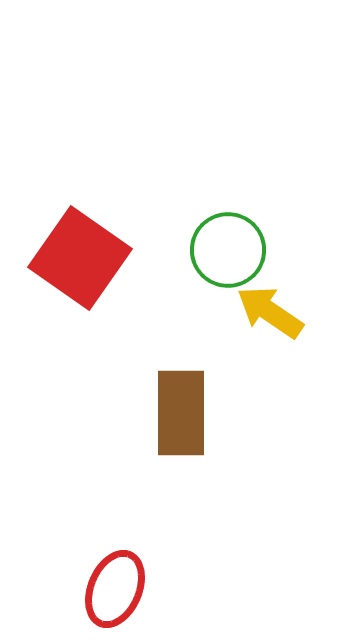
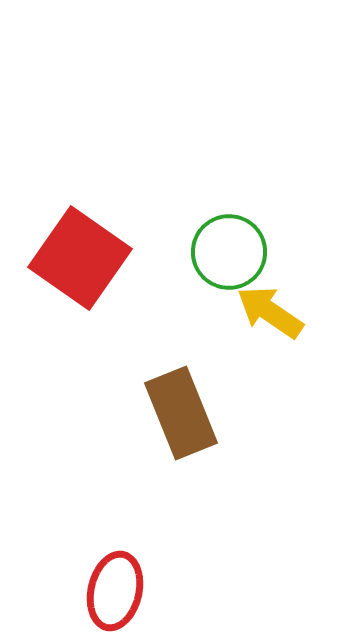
green circle: moved 1 px right, 2 px down
brown rectangle: rotated 22 degrees counterclockwise
red ellipse: moved 2 px down; rotated 10 degrees counterclockwise
